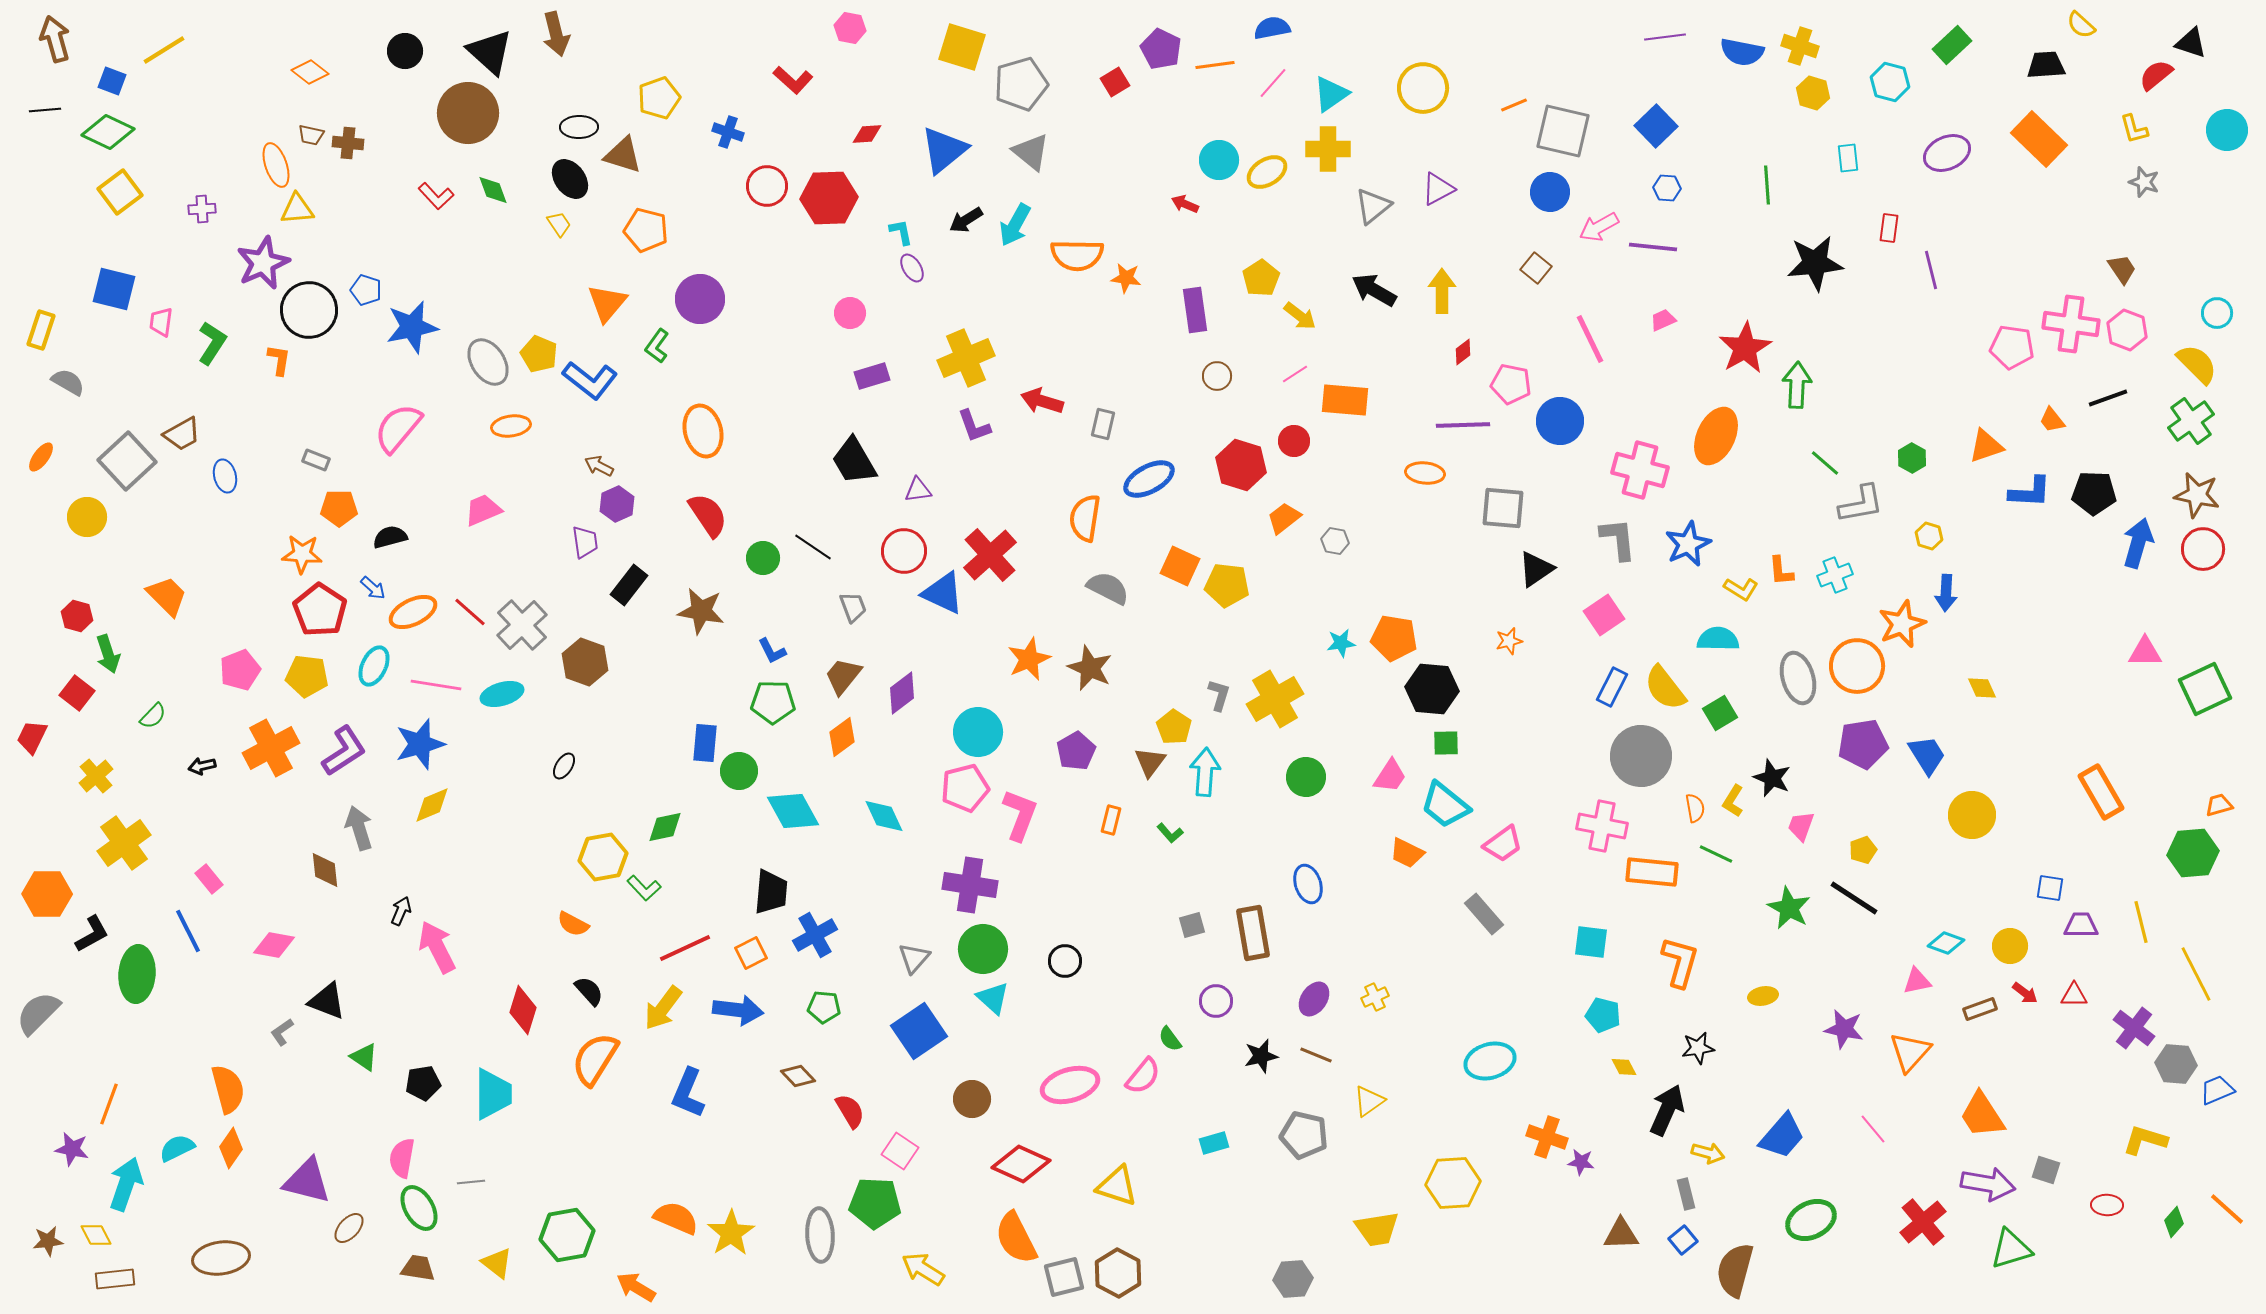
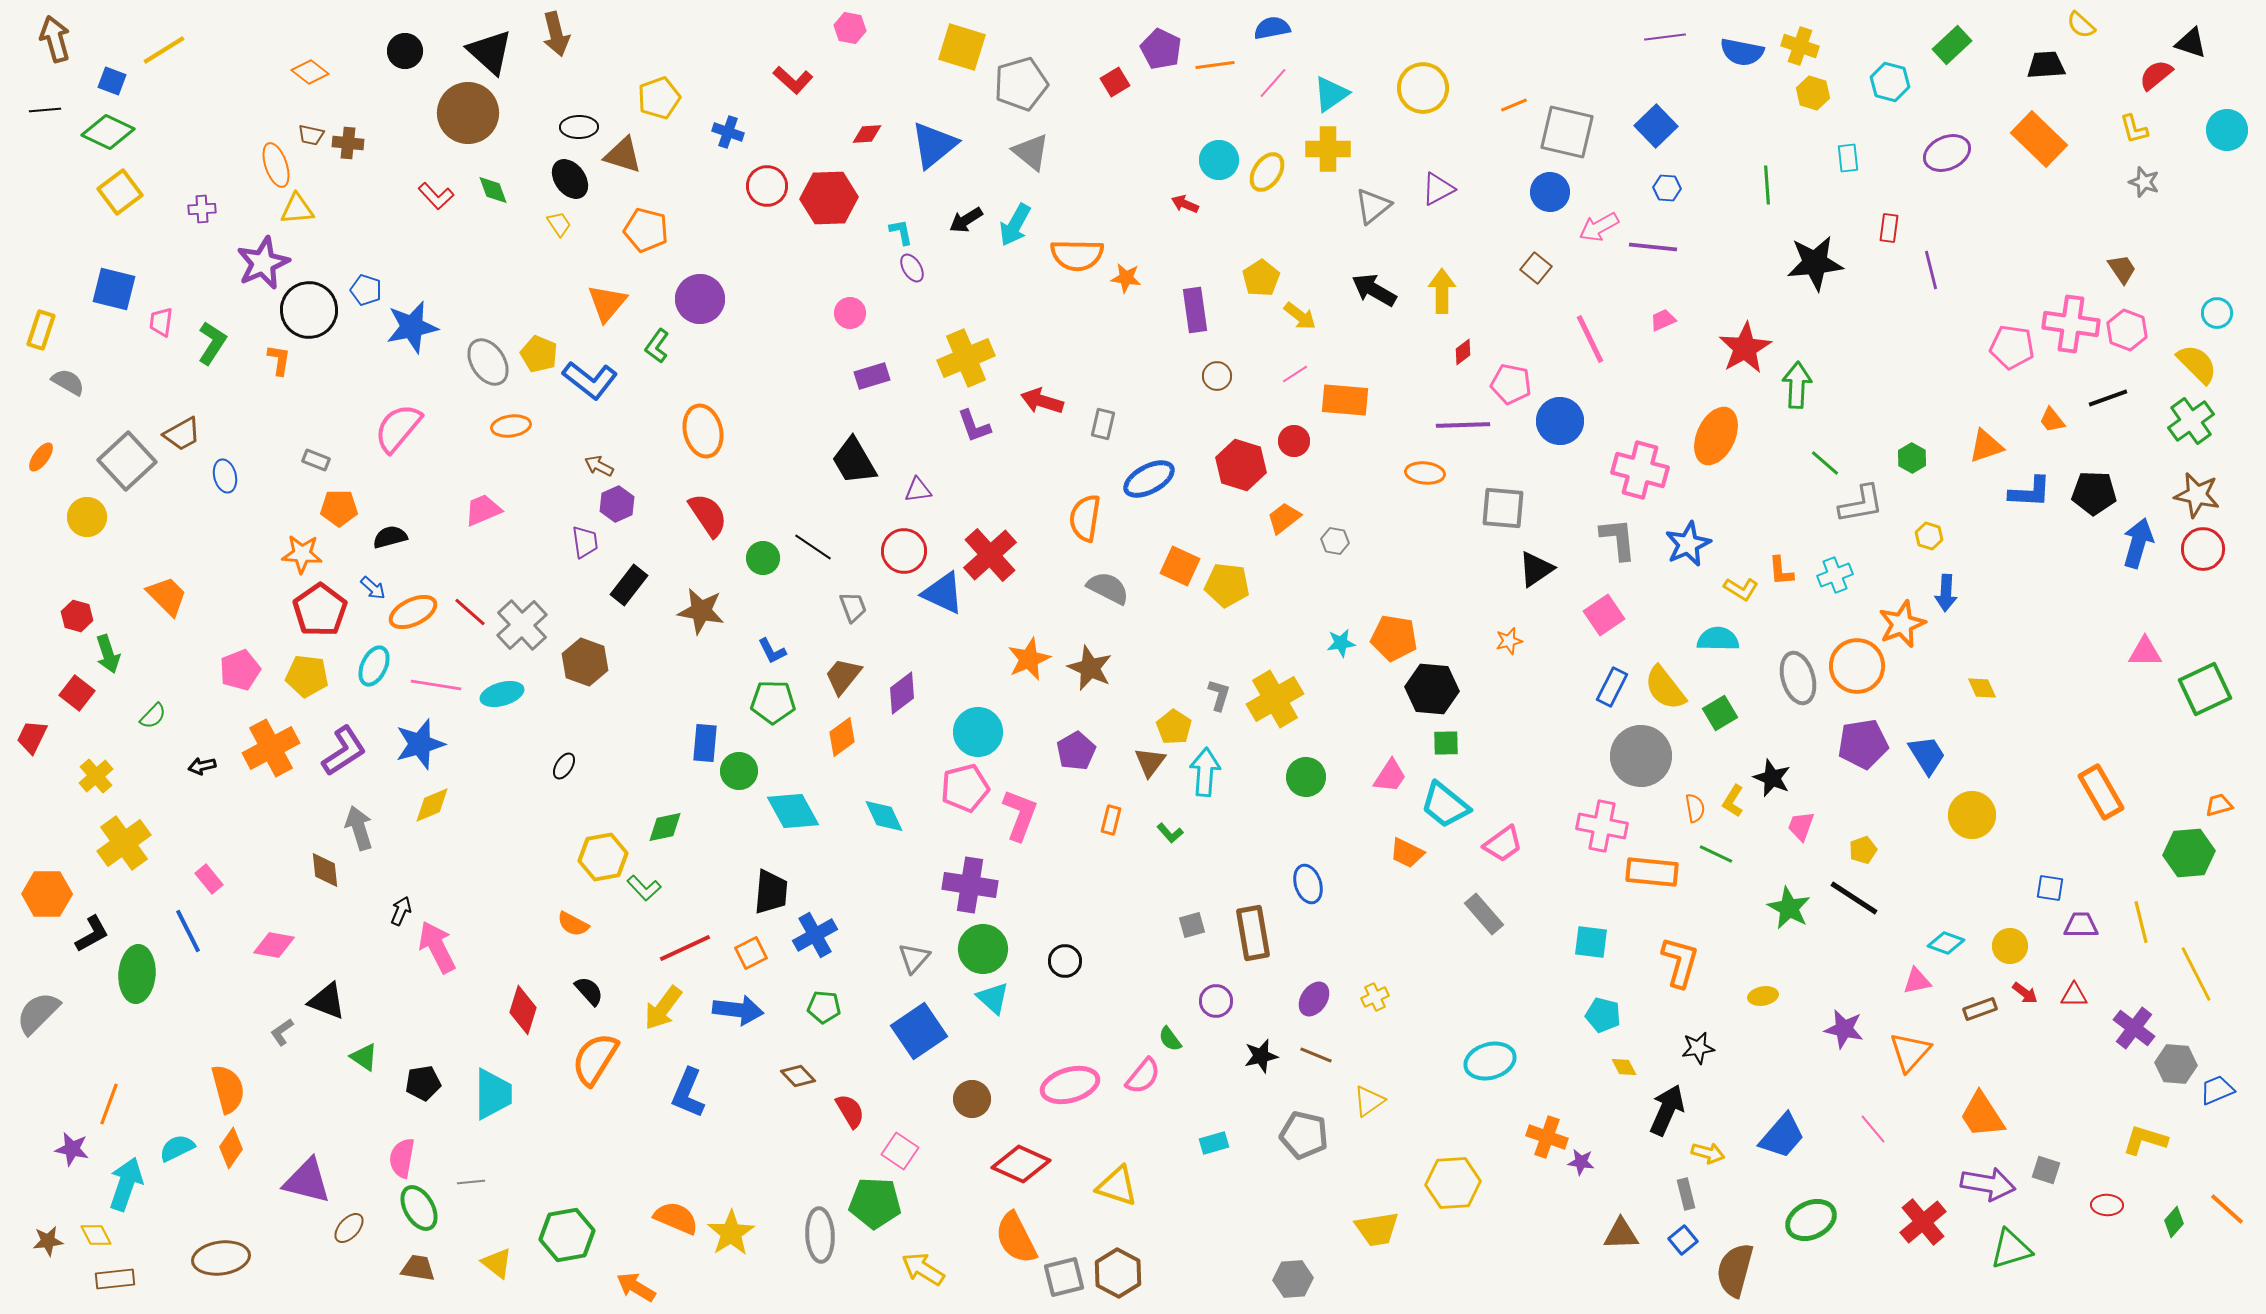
gray square at (1563, 131): moved 4 px right, 1 px down
blue triangle at (944, 150): moved 10 px left, 5 px up
yellow ellipse at (1267, 172): rotated 24 degrees counterclockwise
red pentagon at (320, 610): rotated 4 degrees clockwise
green hexagon at (2193, 853): moved 4 px left
